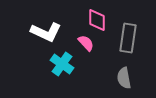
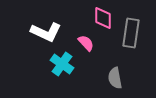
pink diamond: moved 6 px right, 2 px up
gray rectangle: moved 3 px right, 5 px up
gray semicircle: moved 9 px left
